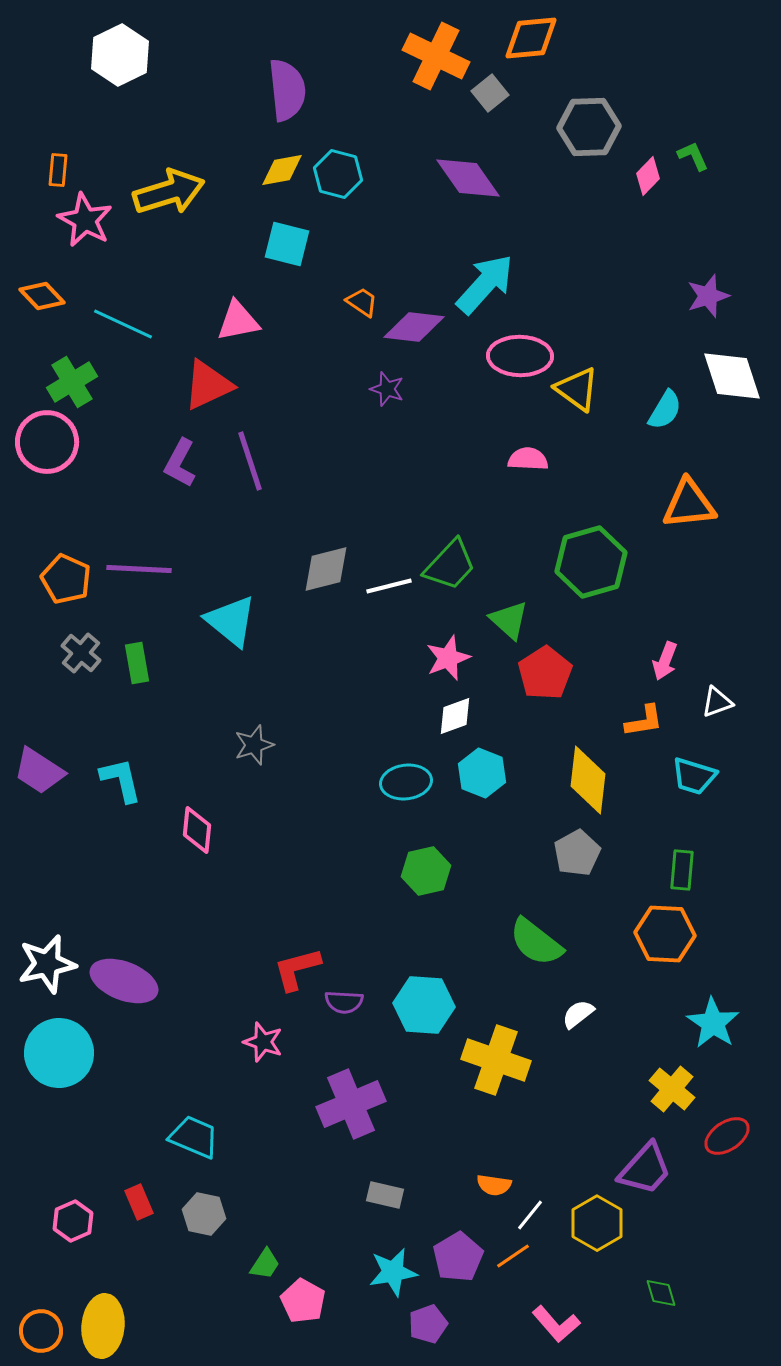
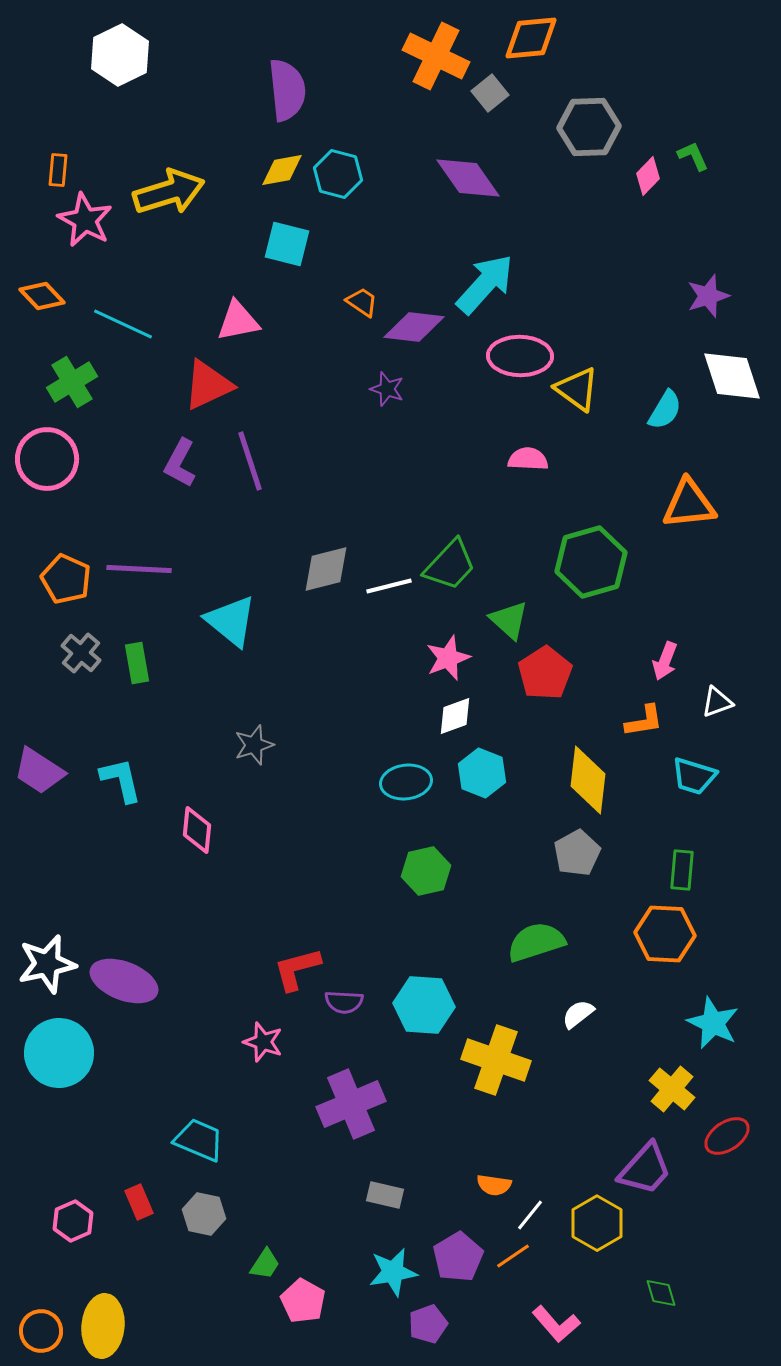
pink circle at (47, 442): moved 17 px down
green semicircle at (536, 942): rotated 124 degrees clockwise
cyan star at (713, 1023): rotated 8 degrees counterclockwise
cyan trapezoid at (194, 1137): moved 5 px right, 3 px down
